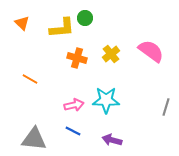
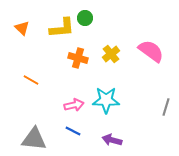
orange triangle: moved 5 px down
orange cross: moved 1 px right
orange line: moved 1 px right, 1 px down
